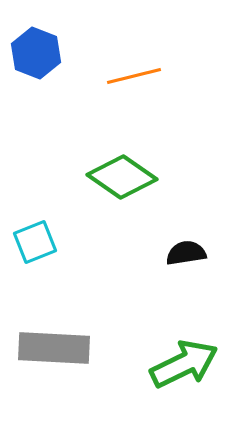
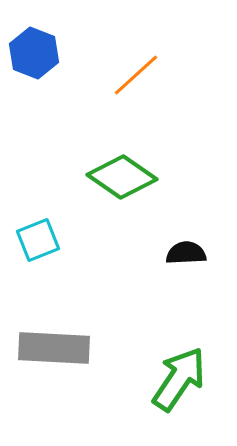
blue hexagon: moved 2 px left
orange line: moved 2 px right, 1 px up; rotated 28 degrees counterclockwise
cyan square: moved 3 px right, 2 px up
black semicircle: rotated 6 degrees clockwise
green arrow: moved 5 px left, 15 px down; rotated 30 degrees counterclockwise
